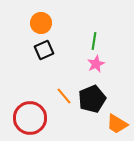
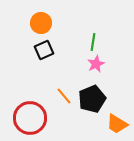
green line: moved 1 px left, 1 px down
